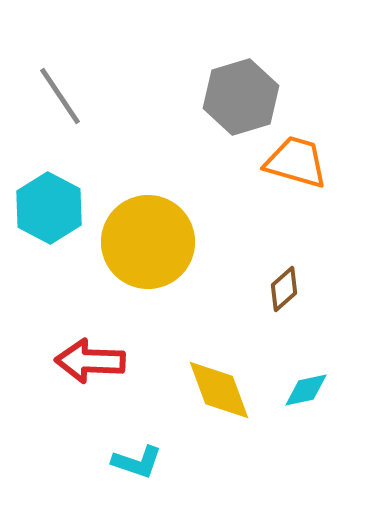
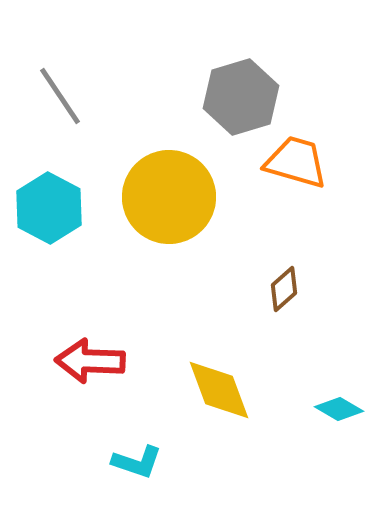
yellow circle: moved 21 px right, 45 px up
cyan diamond: moved 33 px right, 19 px down; rotated 42 degrees clockwise
